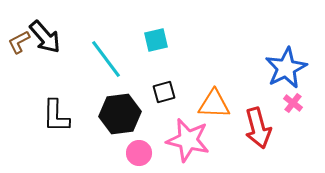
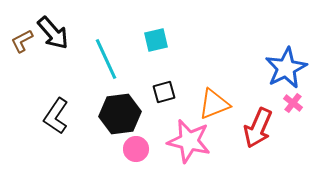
black arrow: moved 8 px right, 4 px up
brown L-shape: moved 3 px right, 1 px up
cyan line: rotated 12 degrees clockwise
orange triangle: rotated 24 degrees counterclockwise
black L-shape: rotated 33 degrees clockwise
red arrow: rotated 39 degrees clockwise
pink star: moved 1 px right, 1 px down
pink circle: moved 3 px left, 4 px up
